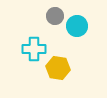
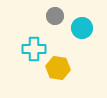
cyan circle: moved 5 px right, 2 px down
